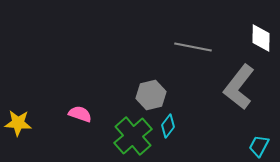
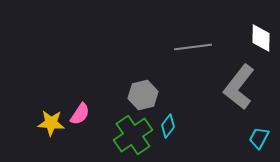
gray line: rotated 18 degrees counterclockwise
gray hexagon: moved 8 px left
pink semicircle: rotated 105 degrees clockwise
yellow star: moved 33 px right
green cross: moved 1 px up; rotated 6 degrees clockwise
cyan trapezoid: moved 8 px up
